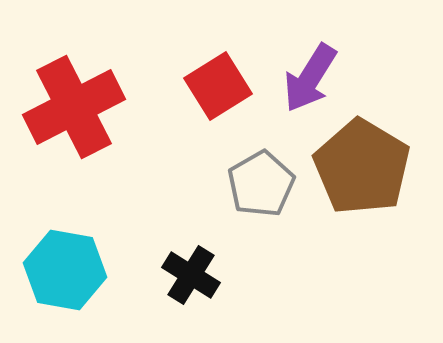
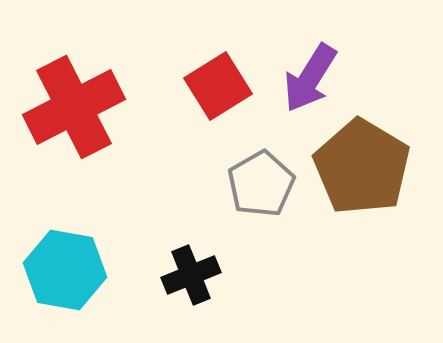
black cross: rotated 36 degrees clockwise
